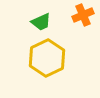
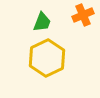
green trapezoid: moved 1 px right; rotated 45 degrees counterclockwise
